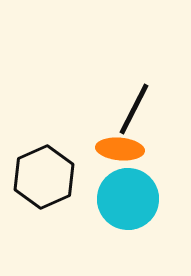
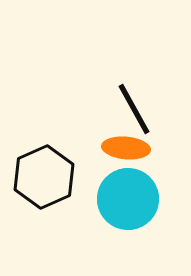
black line: rotated 56 degrees counterclockwise
orange ellipse: moved 6 px right, 1 px up
